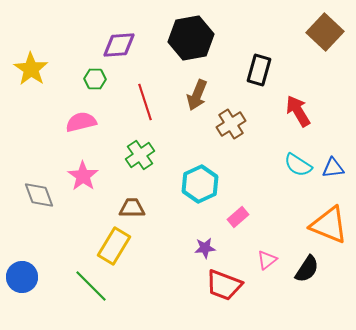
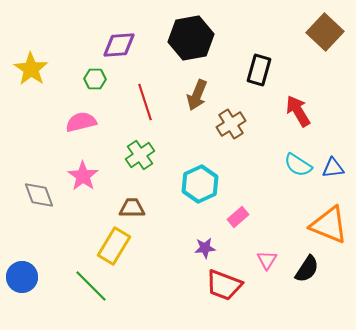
pink triangle: rotated 20 degrees counterclockwise
